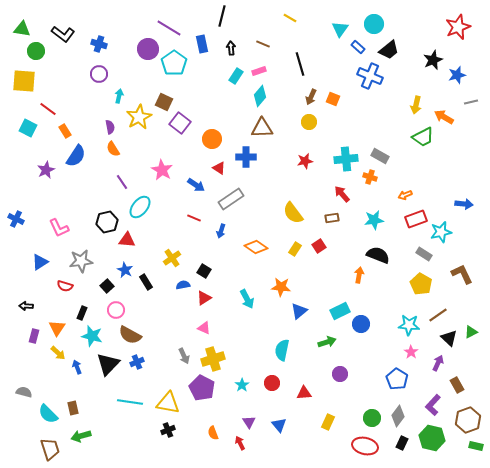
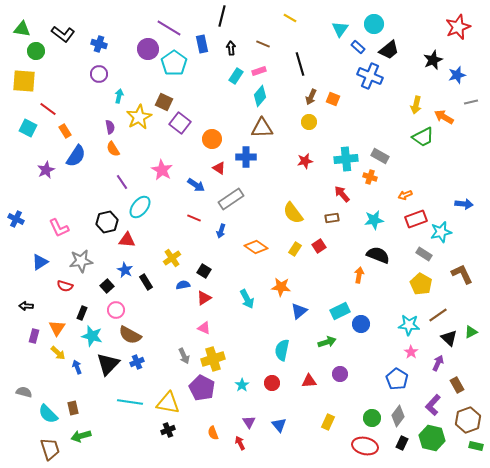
red triangle at (304, 393): moved 5 px right, 12 px up
